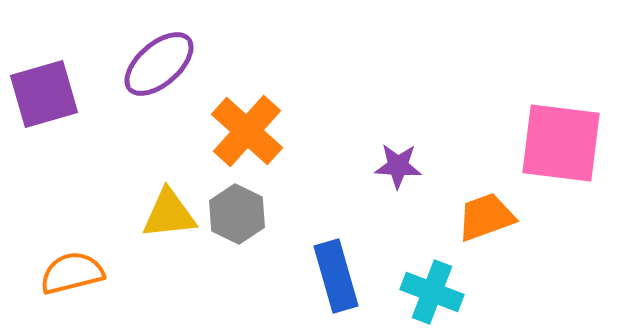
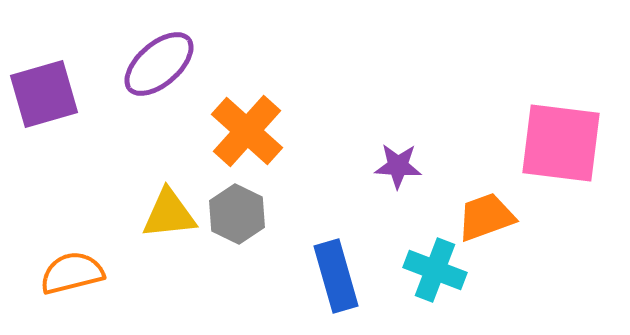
cyan cross: moved 3 px right, 22 px up
